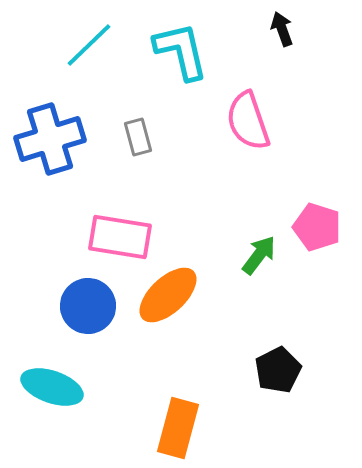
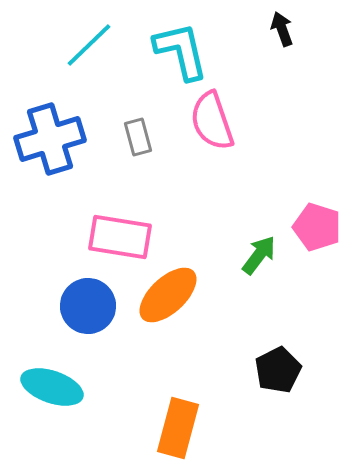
pink semicircle: moved 36 px left
